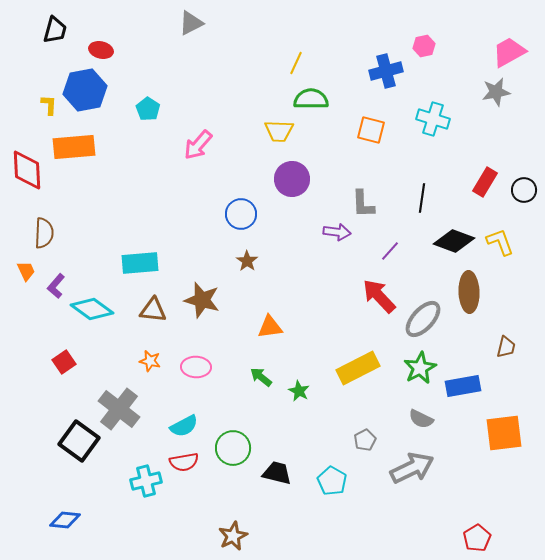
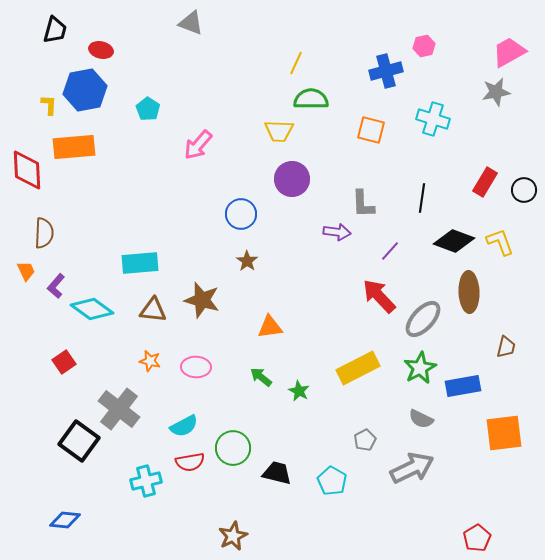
gray triangle at (191, 23): rotated 48 degrees clockwise
red semicircle at (184, 462): moved 6 px right
